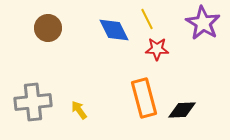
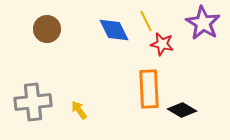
yellow line: moved 1 px left, 2 px down
brown circle: moved 1 px left, 1 px down
red star: moved 5 px right, 5 px up; rotated 10 degrees clockwise
orange rectangle: moved 5 px right, 9 px up; rotated 12 degrees clockwise
black diamond: rotated 32 degrees clockwise
